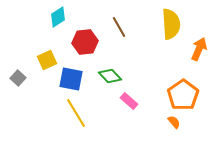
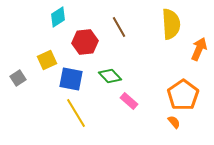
gray square: rotated 14 degrees clockwise
